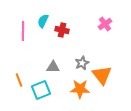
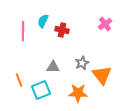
orange star: moved 2 px left, 4 px down
